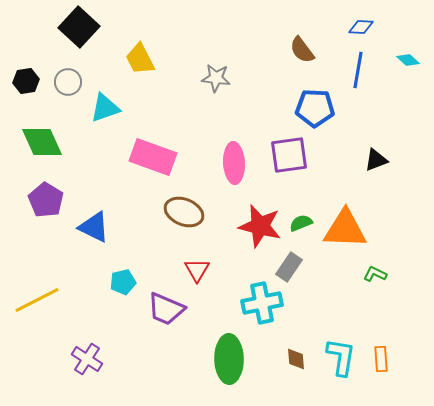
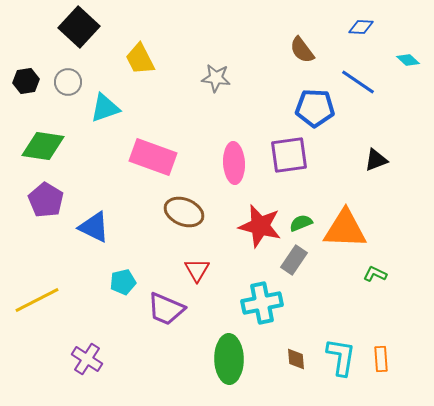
blue line: moved 12 px down; rotated 66 degrees counterclockwise
green diamond: moved 1 px right, 4 px down; rotated 57 degrees counterclockwise
gray rectangle: moved 5 px right, 7 px up
